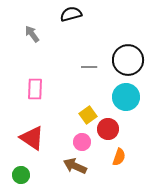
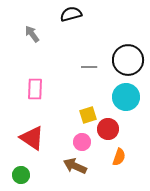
yellow square: rotated 18 degrees clockwise
